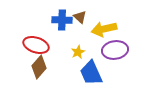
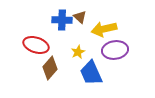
brown diamond: moved 11 px right, 1 px down
